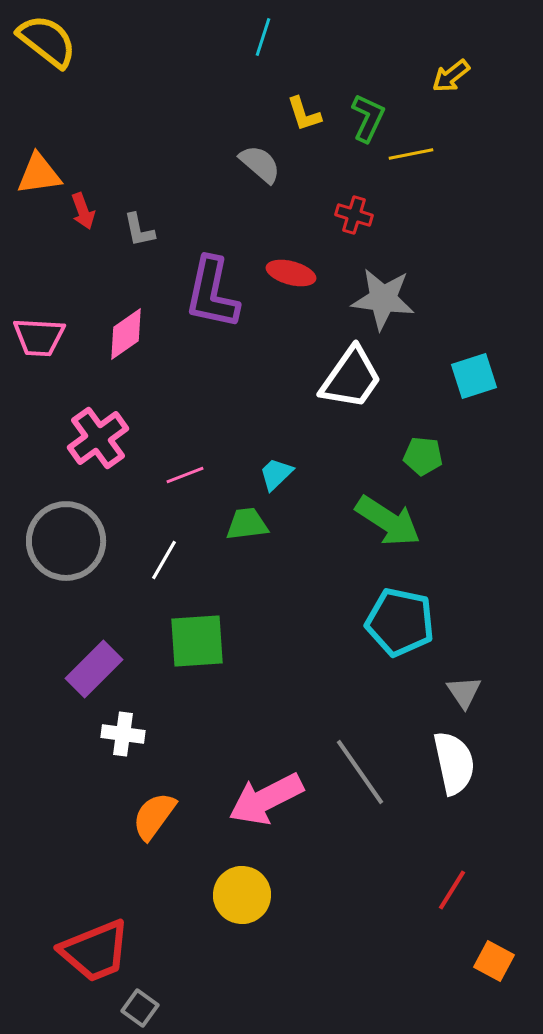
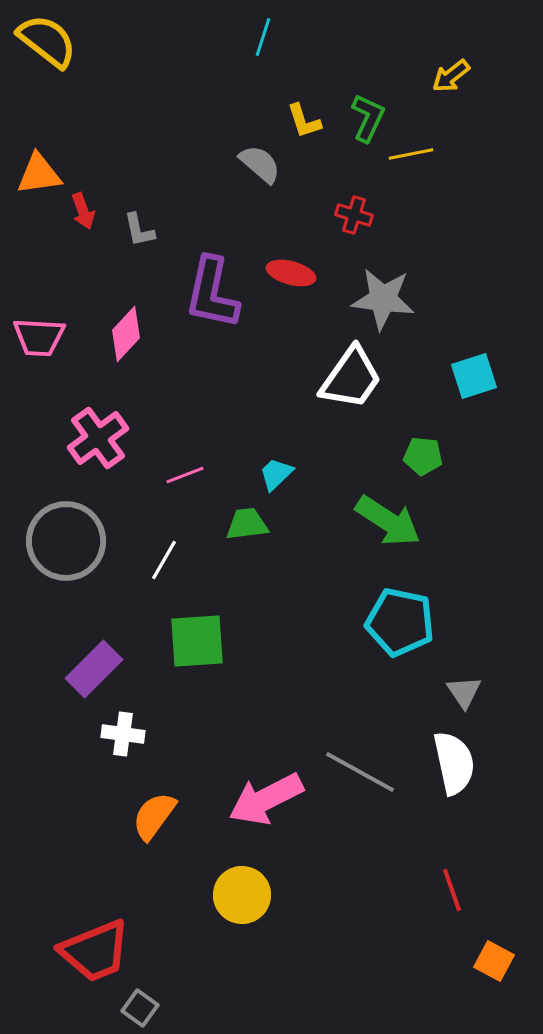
yellow L-shape: moved 7 px down
pink diamond: rotated 12 degrees counterclockwise
gray line: rotated 26 degrees counterclockwise
red line: rotated 51 degrees counterclockwise
